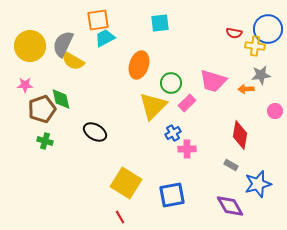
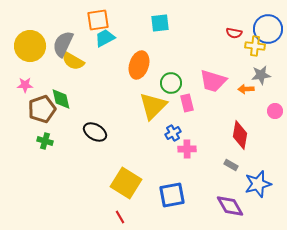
pink rectangle: rotated 60 degrees counterclockwise
